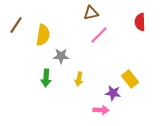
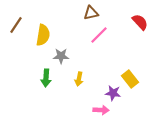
red semicircle: rotated 138 degrees clockwise
